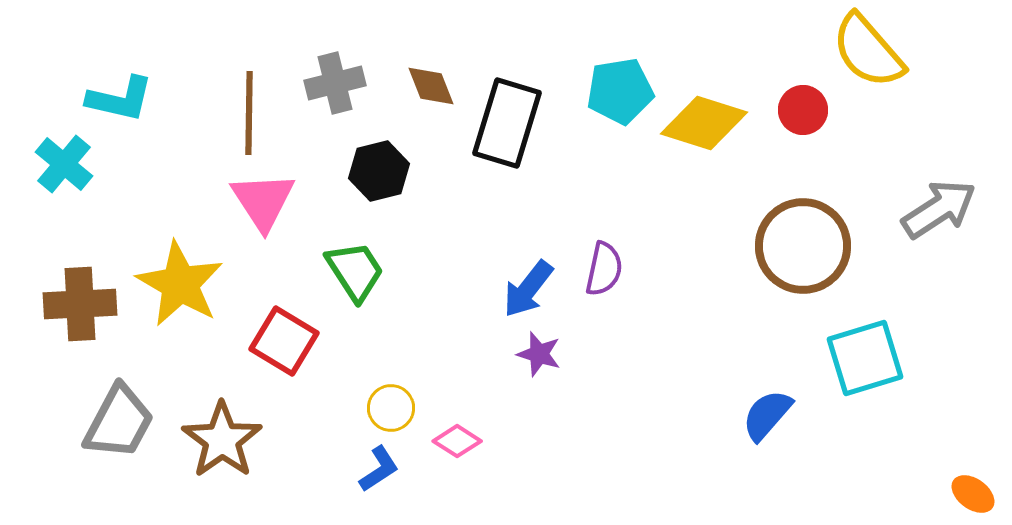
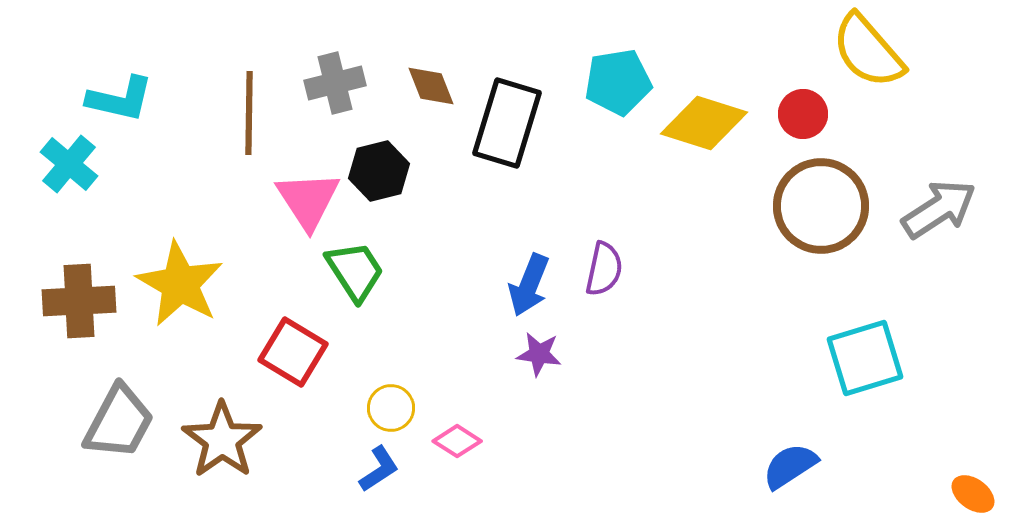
cyan pentagon: moved 2 px left, 9 px up
red circle: moved 4 px down
cyan cross: moved 5 px right
pink triangle: moved 45 px right, 1 px up
brown circle: moved 18 px right, 40 px up
blue arrow: moved 1 px right, 4 px up; rotated 16 degrees counterclockwise
brown cross: moved 1 px left, 3 px up
red square: moved 9 px right, 11 px down
purple star: rotated 9 degrees counterclockwise
blue semicircle: moved 23 px right, 51 px down; rotated 16 degrees clockwise
